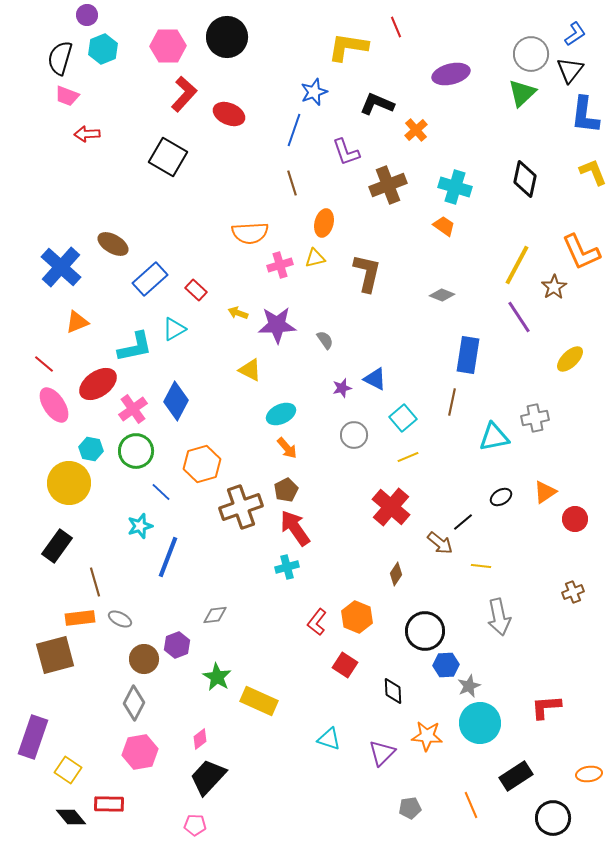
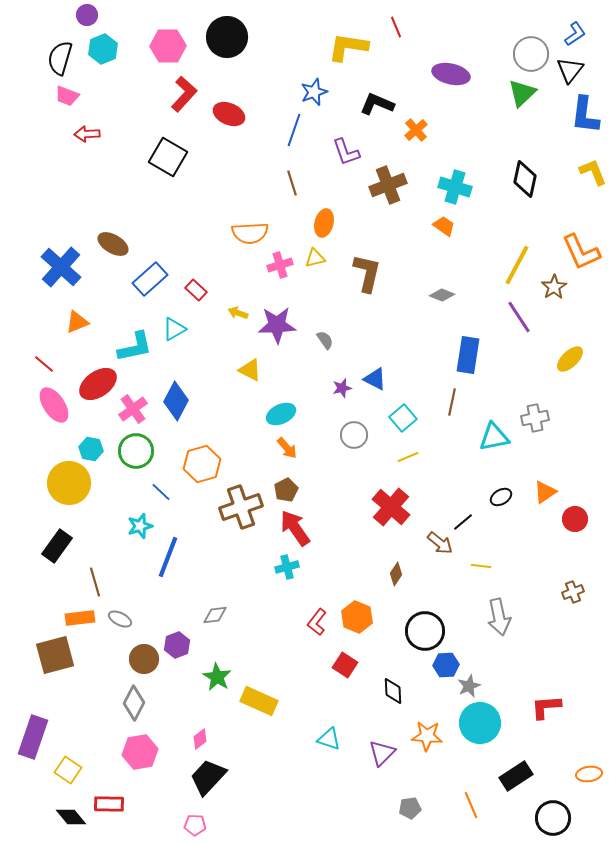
purple ellipse at (451, 74): rotated 27 degrees clockwise
